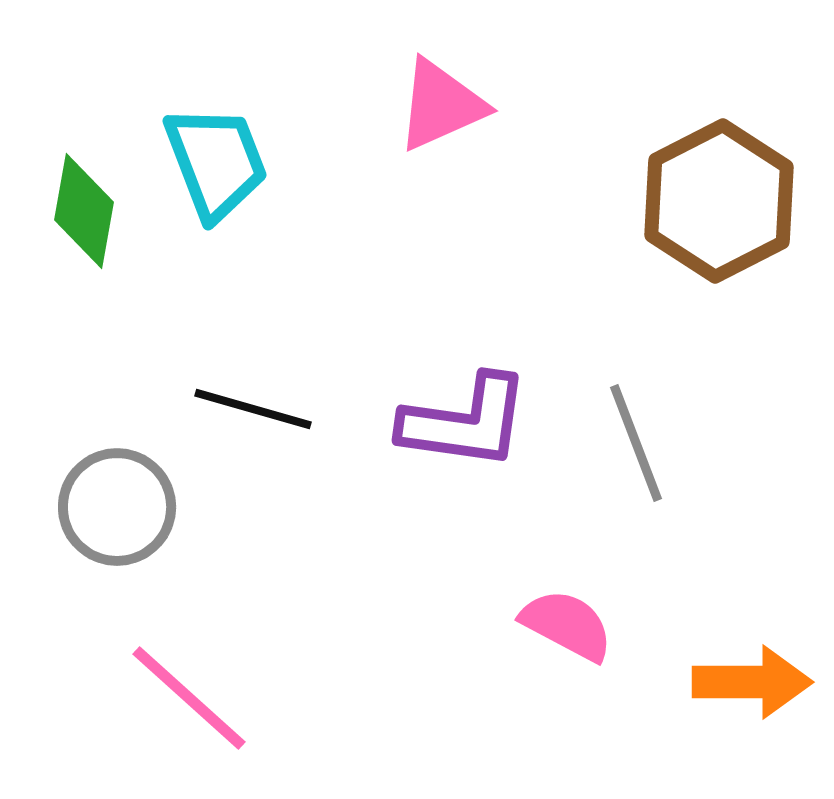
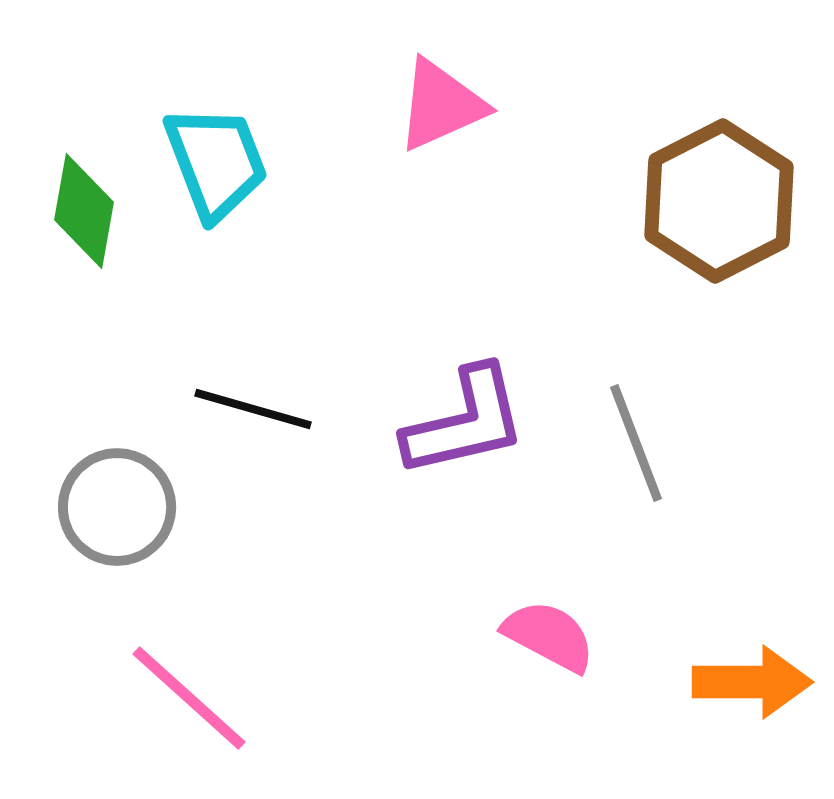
purple L-shape: rotated 21 degrees counterclockwise
pink semicircle: moved 18 px left, 11 px down
